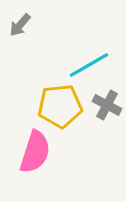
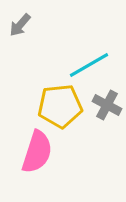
pink semicircle: moved 2 px right
